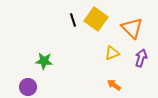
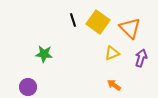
yellow square: moved 2 px right, 3 px down
orange triangle: moved 2 px left
green star: moved 7 px up
